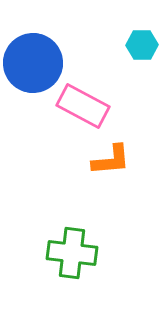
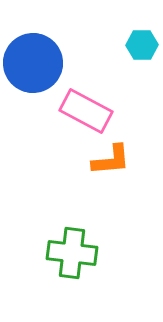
pink rectangle: moved 3 px right, 5 px down
